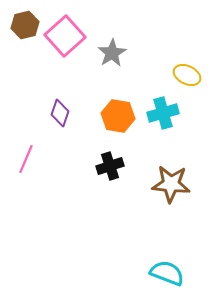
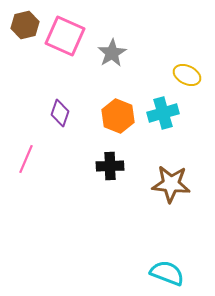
pink square: rotated 24 degrees counterclockwise
orange hexagon: rotated 12 degrees clockwise
black cross: rotated 16 degrees clockwise
